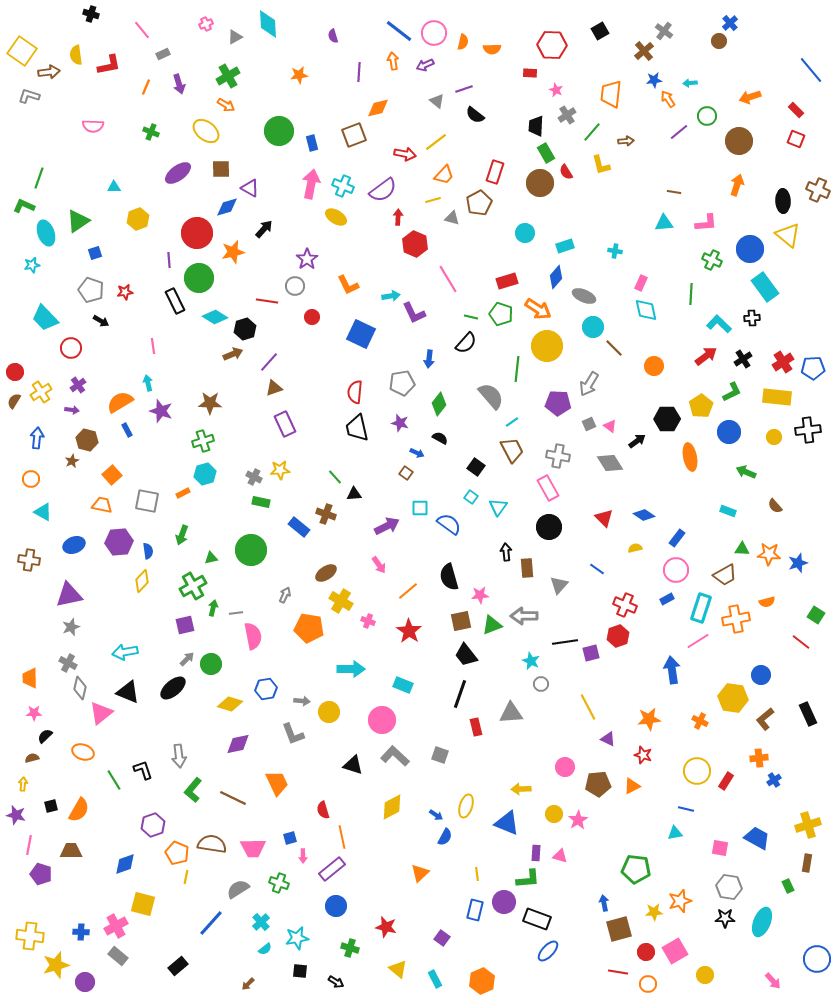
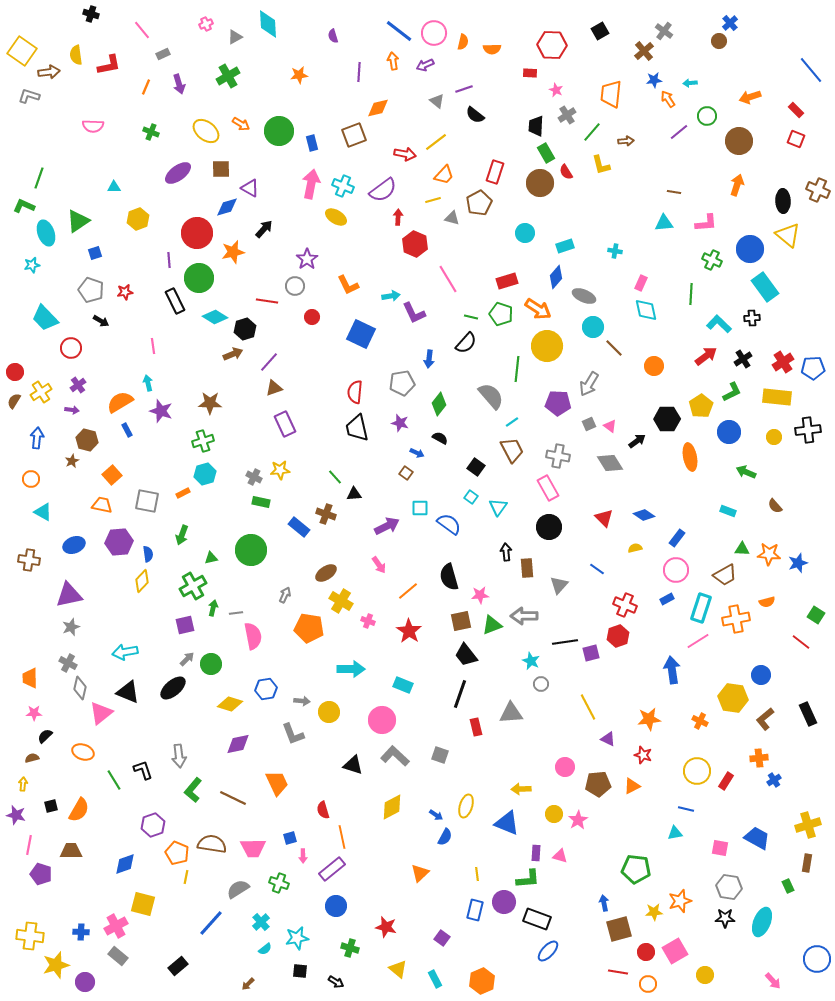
orange arrow at (226, 105): moved 15 px right, 19 px down
blue semicircle at (148, 551): moved 3 px down
